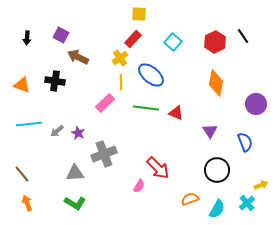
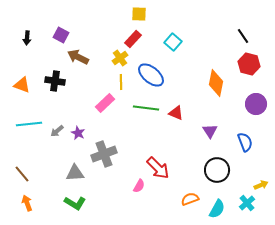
red hexagon: moved 34 px right, 22 px down; rotated 20 degrees counterclockwise
